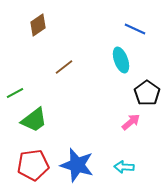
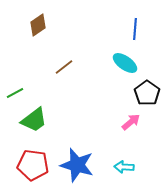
blue line: rotated 70 degrees clockwise
cyan ellipse: moved 4 px right, 3 px down; rotated 35 degrees counterclockwise
red pentagon: rotated 16 degrees clockwise
